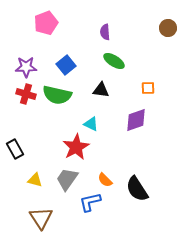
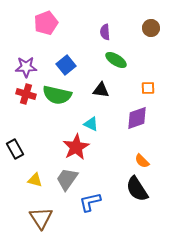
brown circle: moved 17 px left
green ellipse: moved 2 px right, 1 px up
purple diamond: moved 1 px right, 2 px up
orange semicircle: moved 37 px right, 19 px up
